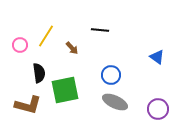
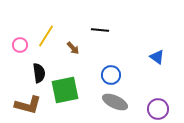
brown arrow: moved 1 px right
